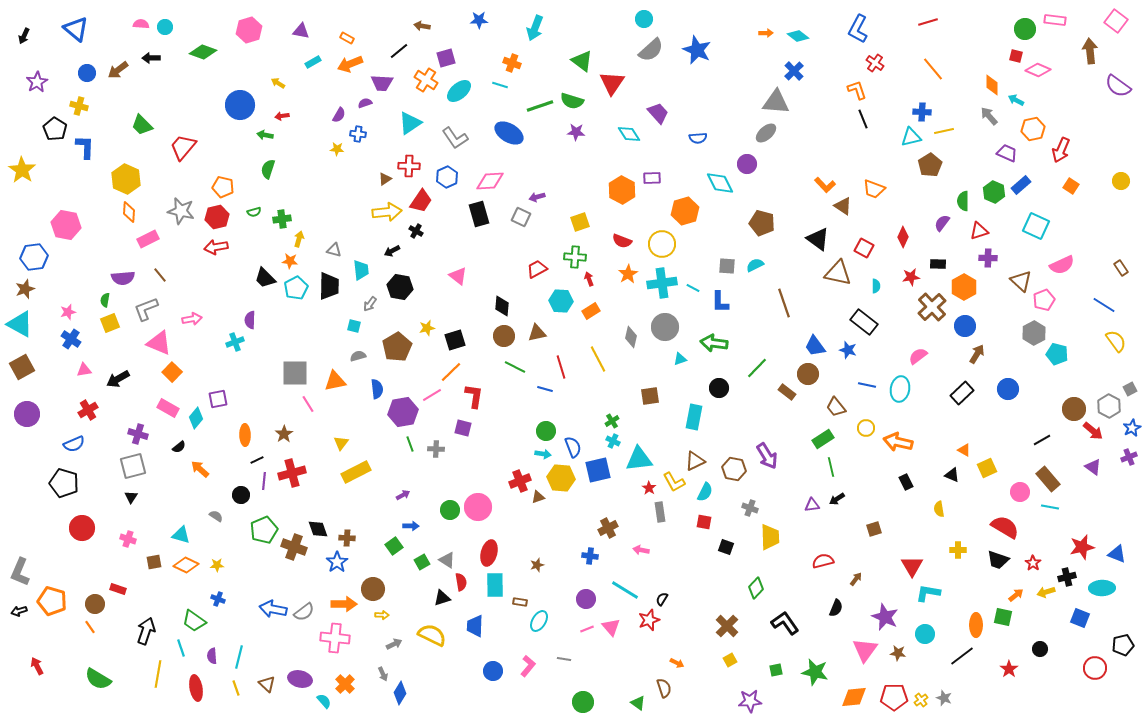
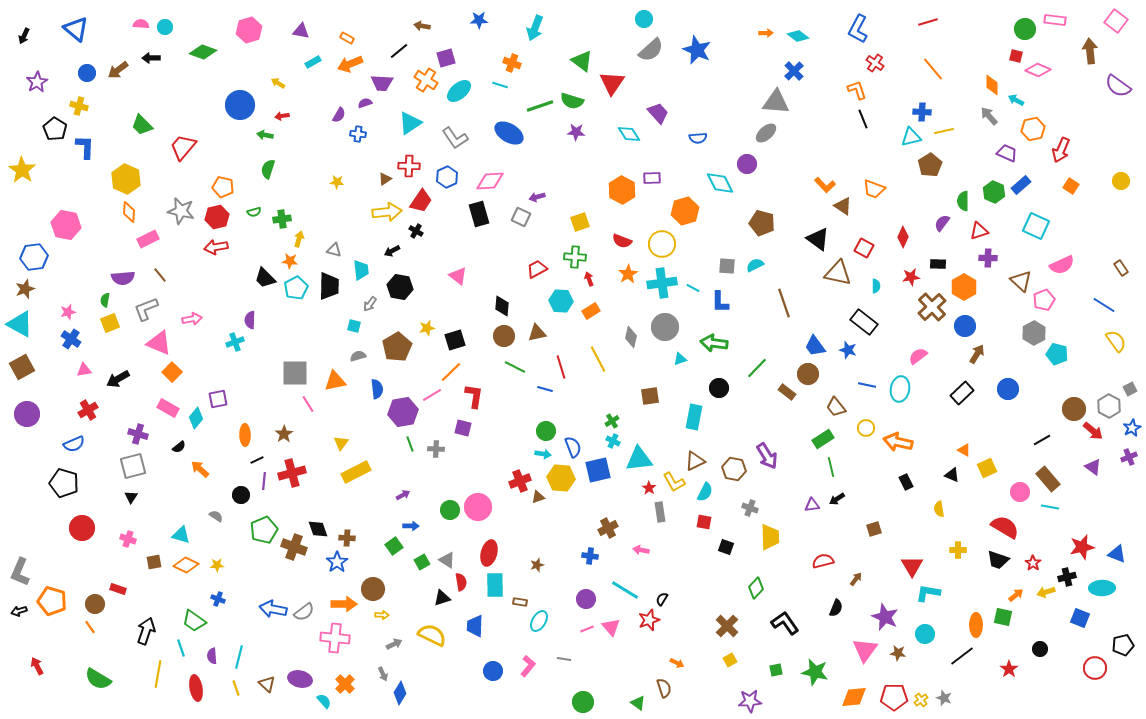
yellow star at (337, 149): moved 33 px down
